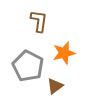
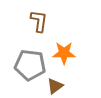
orange star: rotated 15 degrees clockwise
gray pentagon: moved 2 px right, 1 px up; rotated 20 degrees counterclockwise
